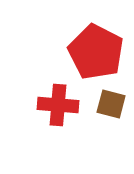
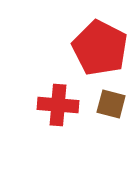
red pentagon: moved 4 px right, 4 px up
